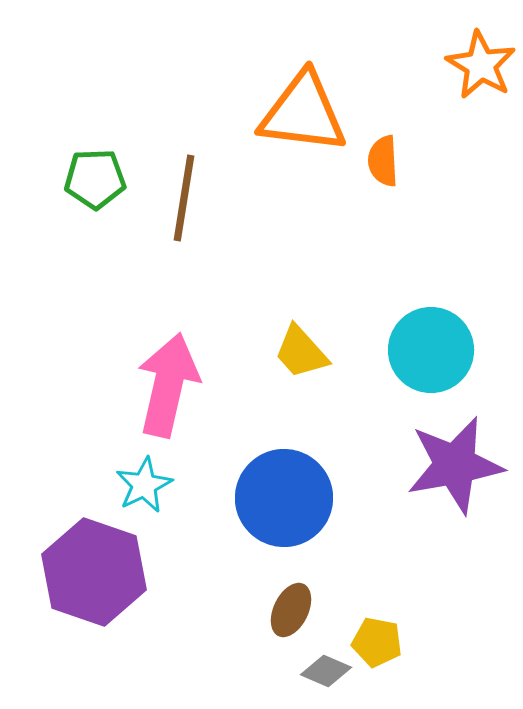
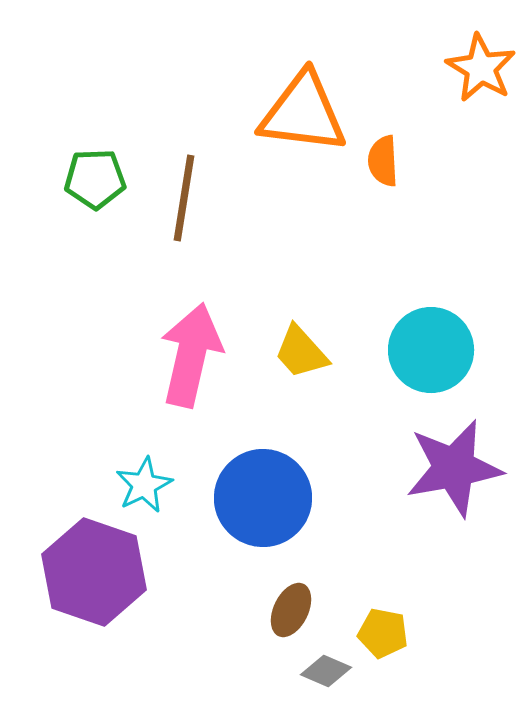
orange star: moved 3 px down
pink arrow: moved 23 px right, 30 px up
purple star: moved 1 px left, 3 px down
blue circle: moved 21 px left
yellow pentagon: moved 6 px right, 9 px up
